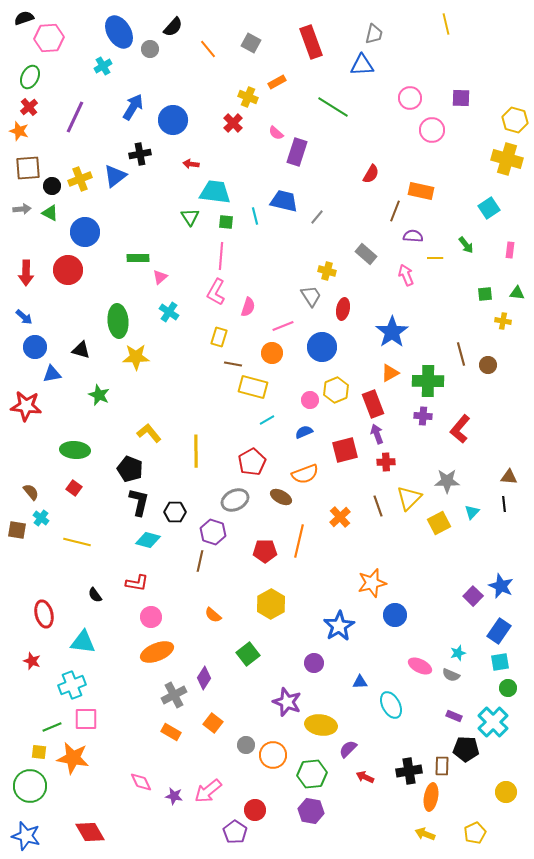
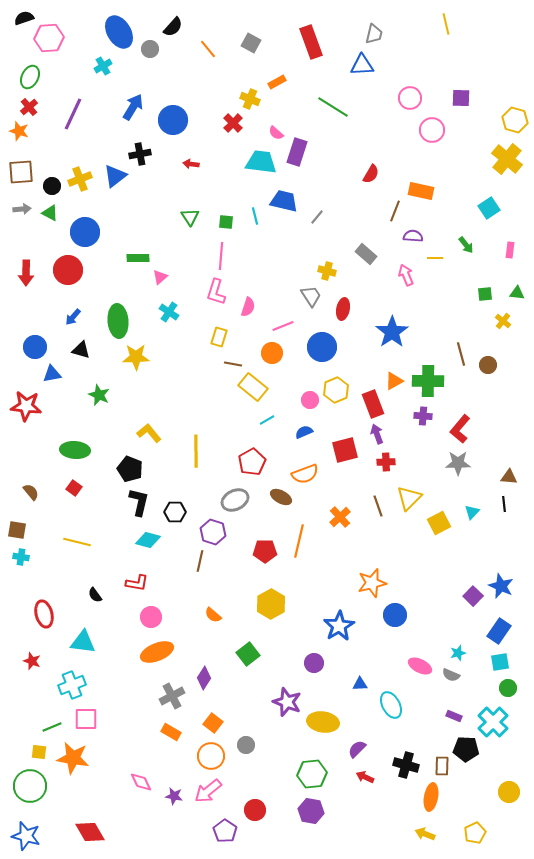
yellow cross at (248, 97): moved 2 px right, 2 px down
purple line at (75, 117): moved 2 px left, 3 px up
yellow cross at (507, 159): rotated 24 degrees clockwise
brown square at (28, 168): moved 7 px left, 4 px down
cyan trapezoid at (215, 192): moved 46 px right, 30 px up
pink L-shape at (216, 292): rotated 12 degrees counterclockwise
blue arrow at (24, 317): moved 49 px right; rotated 90 degrees clockwise
yellow cross at (503, 321): rotated 28 degrees clockwise
orange triangle at (390, 373): moved 4 px right, 8 px down
yellow rectangle at (253, 387): rotated 24 degrees clockwise
gray star at (447, 481): moved 11 px right, 18 px up
cyan cross at (41, 518): moved 20 px left, 39 px down; rotated 28 degrees counterclockwise
blue triangle at (360, 682): moved 2 px down
gray cross at (174, 695): moved 2 px left, 1 px down
yellow ellipse at (321, 725): moved 2 px right, 3 px up
purple semicircle at (348, 749): moved 9 px right
orange circle at (273, 755): moved 62 px left, 1 px down
black cross at (409, 771): moved 3 px left, 6 px up; rotated 25 degrees clockwise
yellow circle at (506, 792): moved 3 px right
purple pentagon at (235, 832): moved 10 px left, 1 px up
